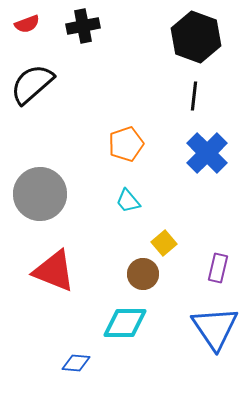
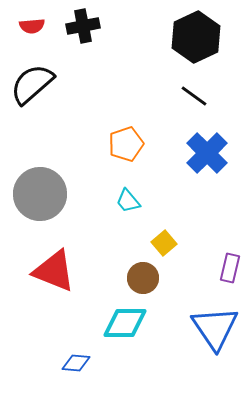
red semicircle: moved 5 px right, 2 px down; rotated 15 degrees clockwise
black hexagon: rotated 15 degrees clockwise
black line: rotated 60 degrees counterclockwise
purple rectangle: moved 12 px right
brown circle: moved 4 px down
